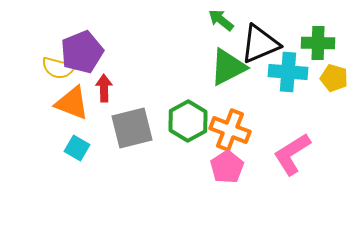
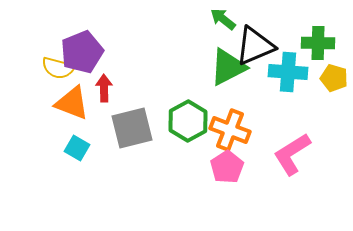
green arrow: moved 2 px right, 1 px up
black triangle: moved 5 px left, 2 px down
